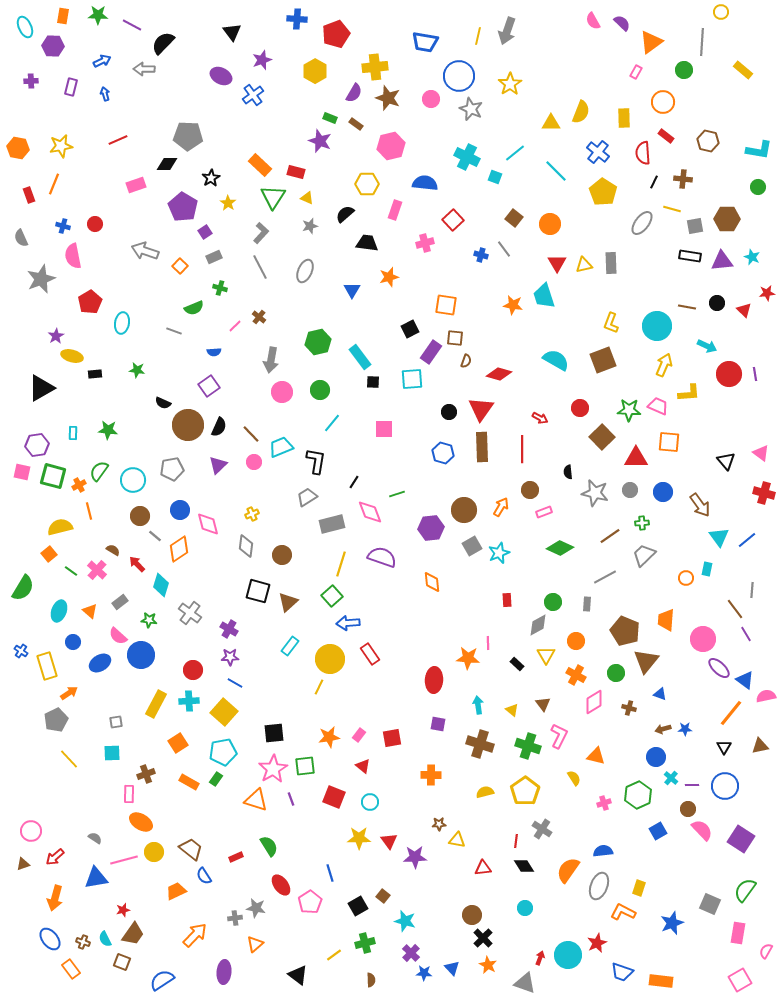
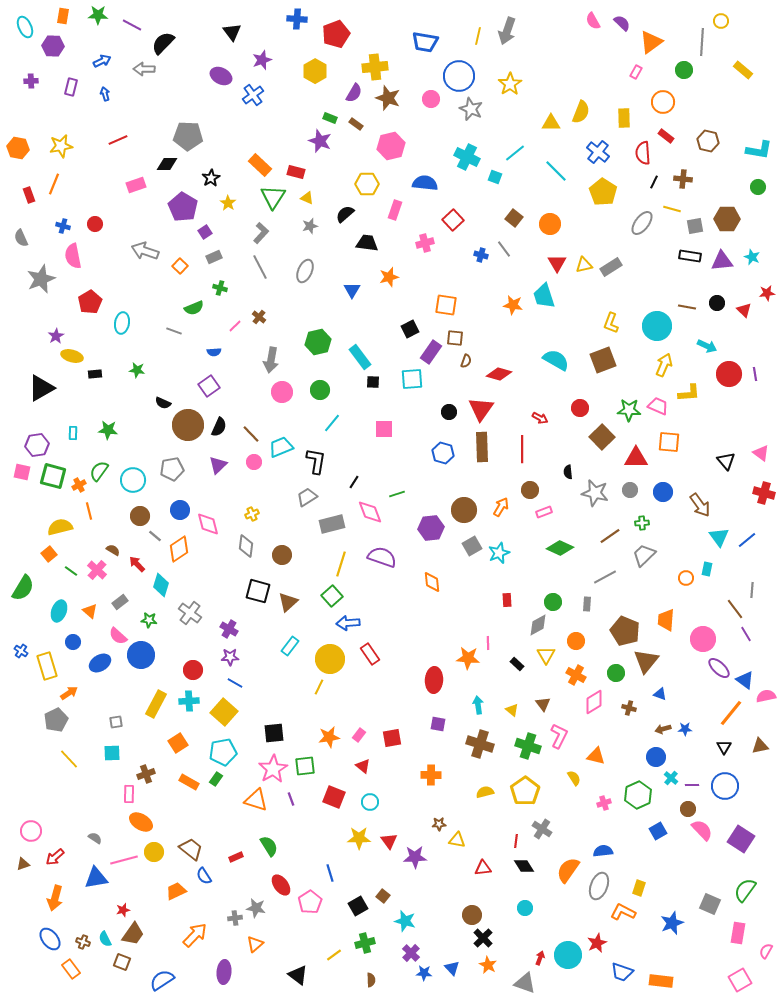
yellow circle at (721, 12): moved 9 px down
gray rectangle at (611, 263): moved 4 px down; rotated 60 degrees clockwise
